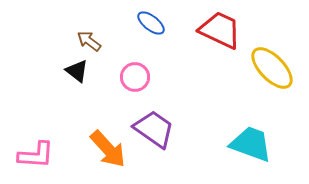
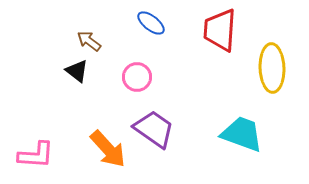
red trapezoid: rotated 111 degrees counterclockwise
yellow ellipse: rotated 42 degrees clockwise
pink circle: moved 2 px right
cyan trapezoid: moved 9 px left, 10 px up
